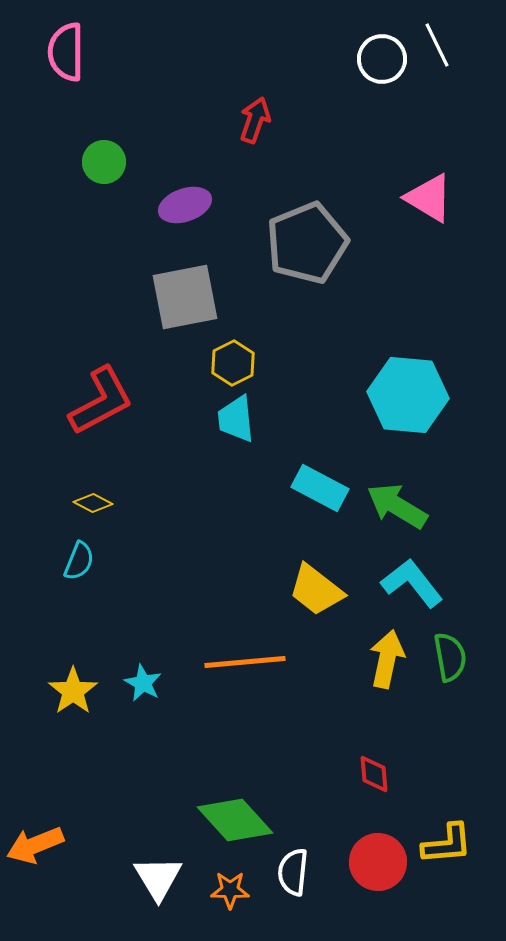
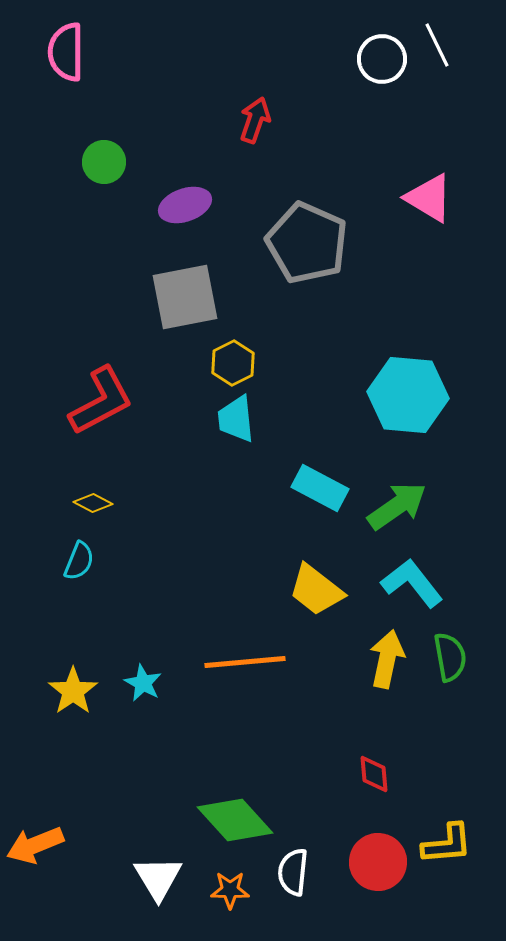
gray pentagon: rotated 26 degrees counterclockwise
green arrow: rotated 114 degrees clockwise
